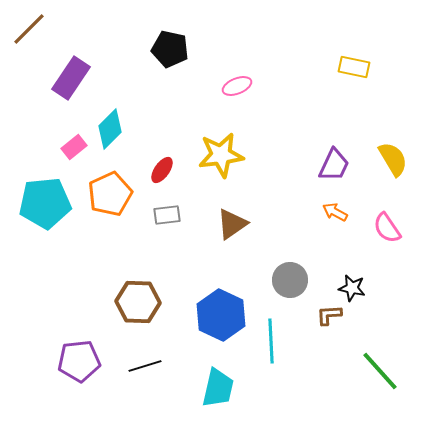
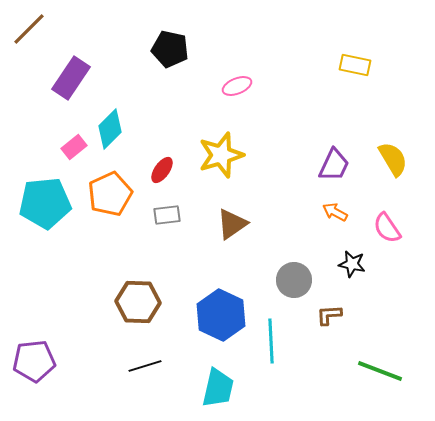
yellow rectangle: moved 1 px right, 2 px up
yellow star: rotated 9 degrees counterclockwise
gray circle: moved 4 px right
black star: moved 24 px up
purple pentagon: moved 45 px left
green line: rotated 27 degrees counterclockwise
